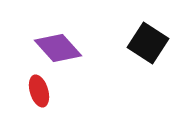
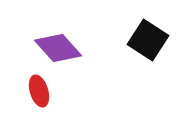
black square: moved 3 px up
